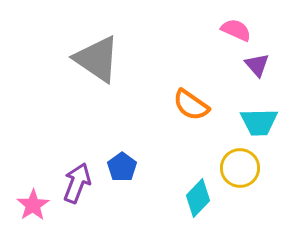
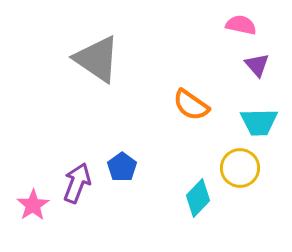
pink semicircle: moved 5 px right, 5 px up; rotated 12 degrees counterclockwise
